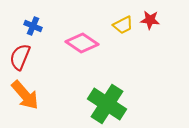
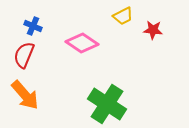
red star: moved 3 px right, 10 px down
yellow trapezoid: moved 9 px up
red semicircle: moved 4 px right, 2 px up
